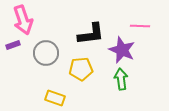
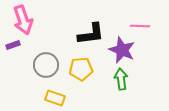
gray circle: moved 12 px down
